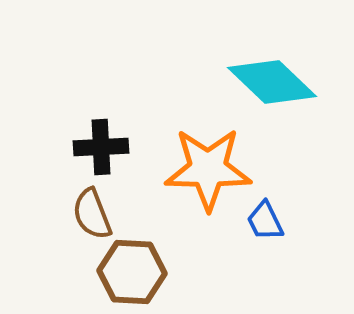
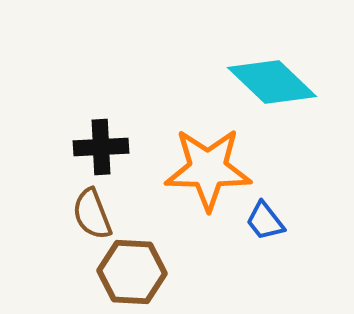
blue trapezoid: rotated 12 degrees counterclockwise
